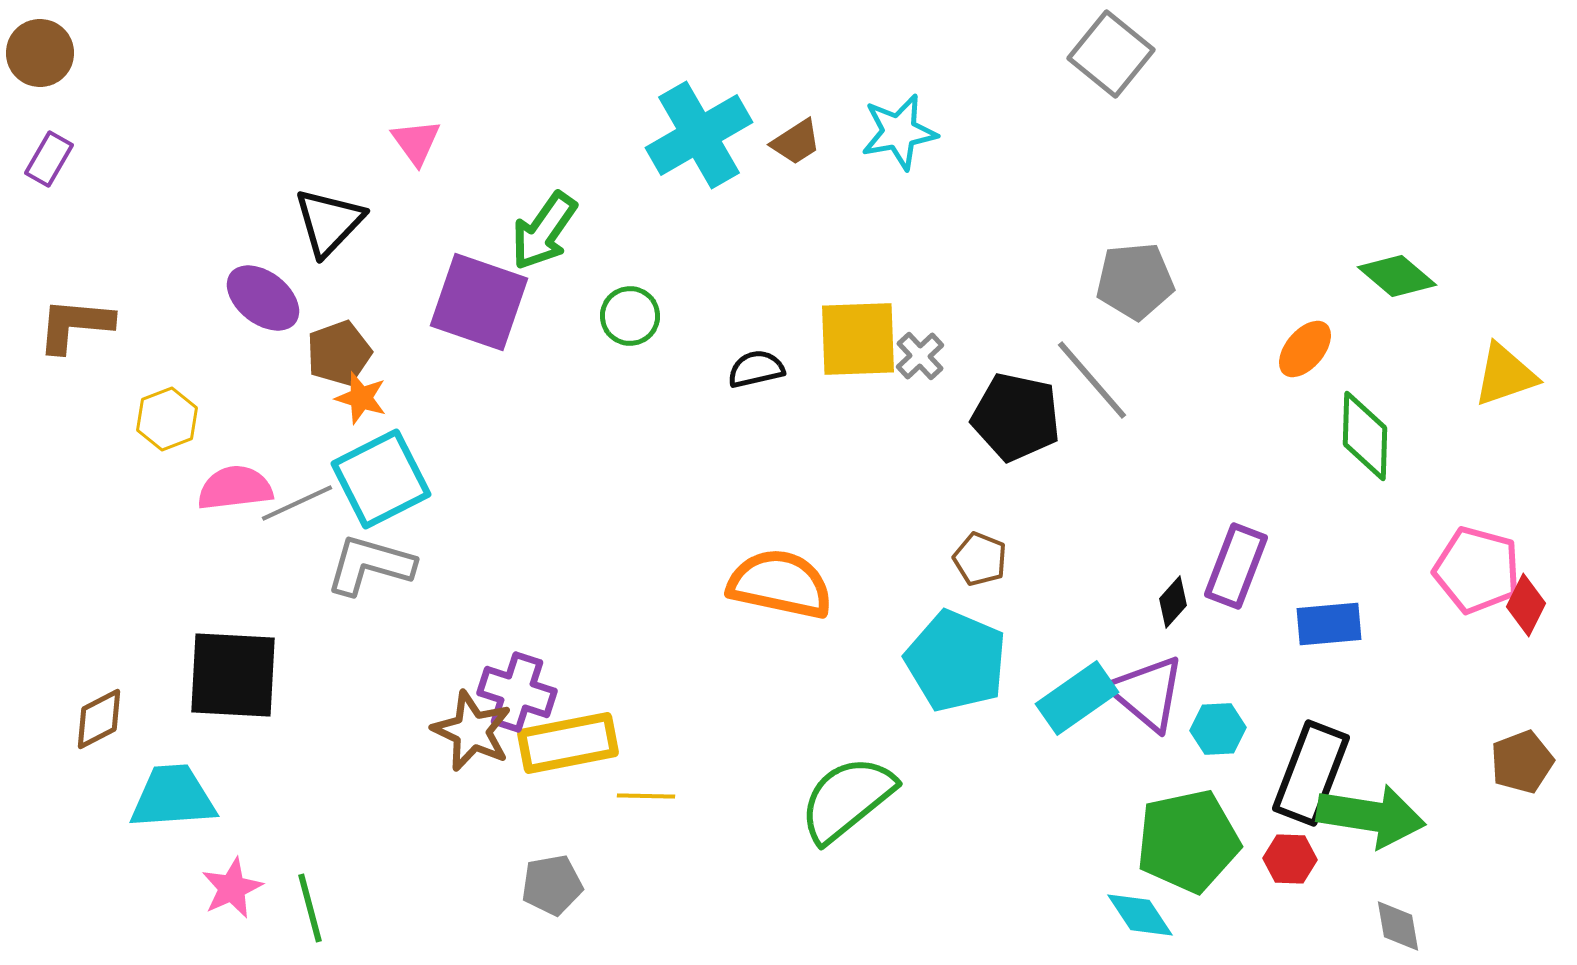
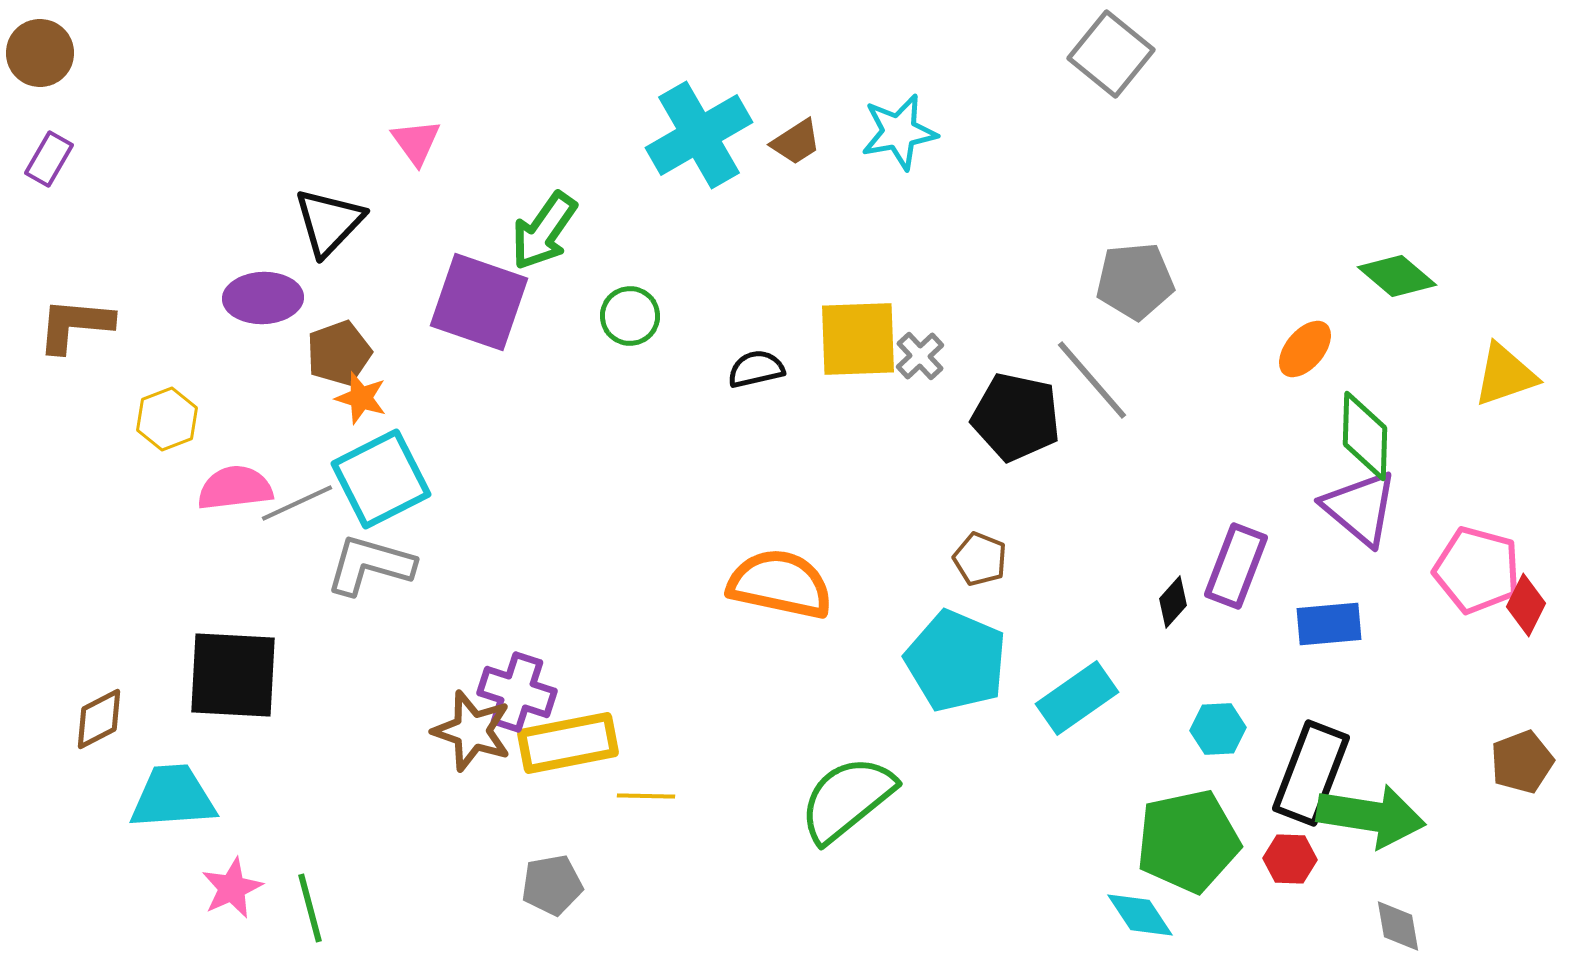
purple ellipse at (263, 298): rotated 40 degrees counterclockwise
purple triangle at (1147, 693): moved 213 px right, 185 px up
brown star at (472, 731): rotated 6 degrees counterclockwise
